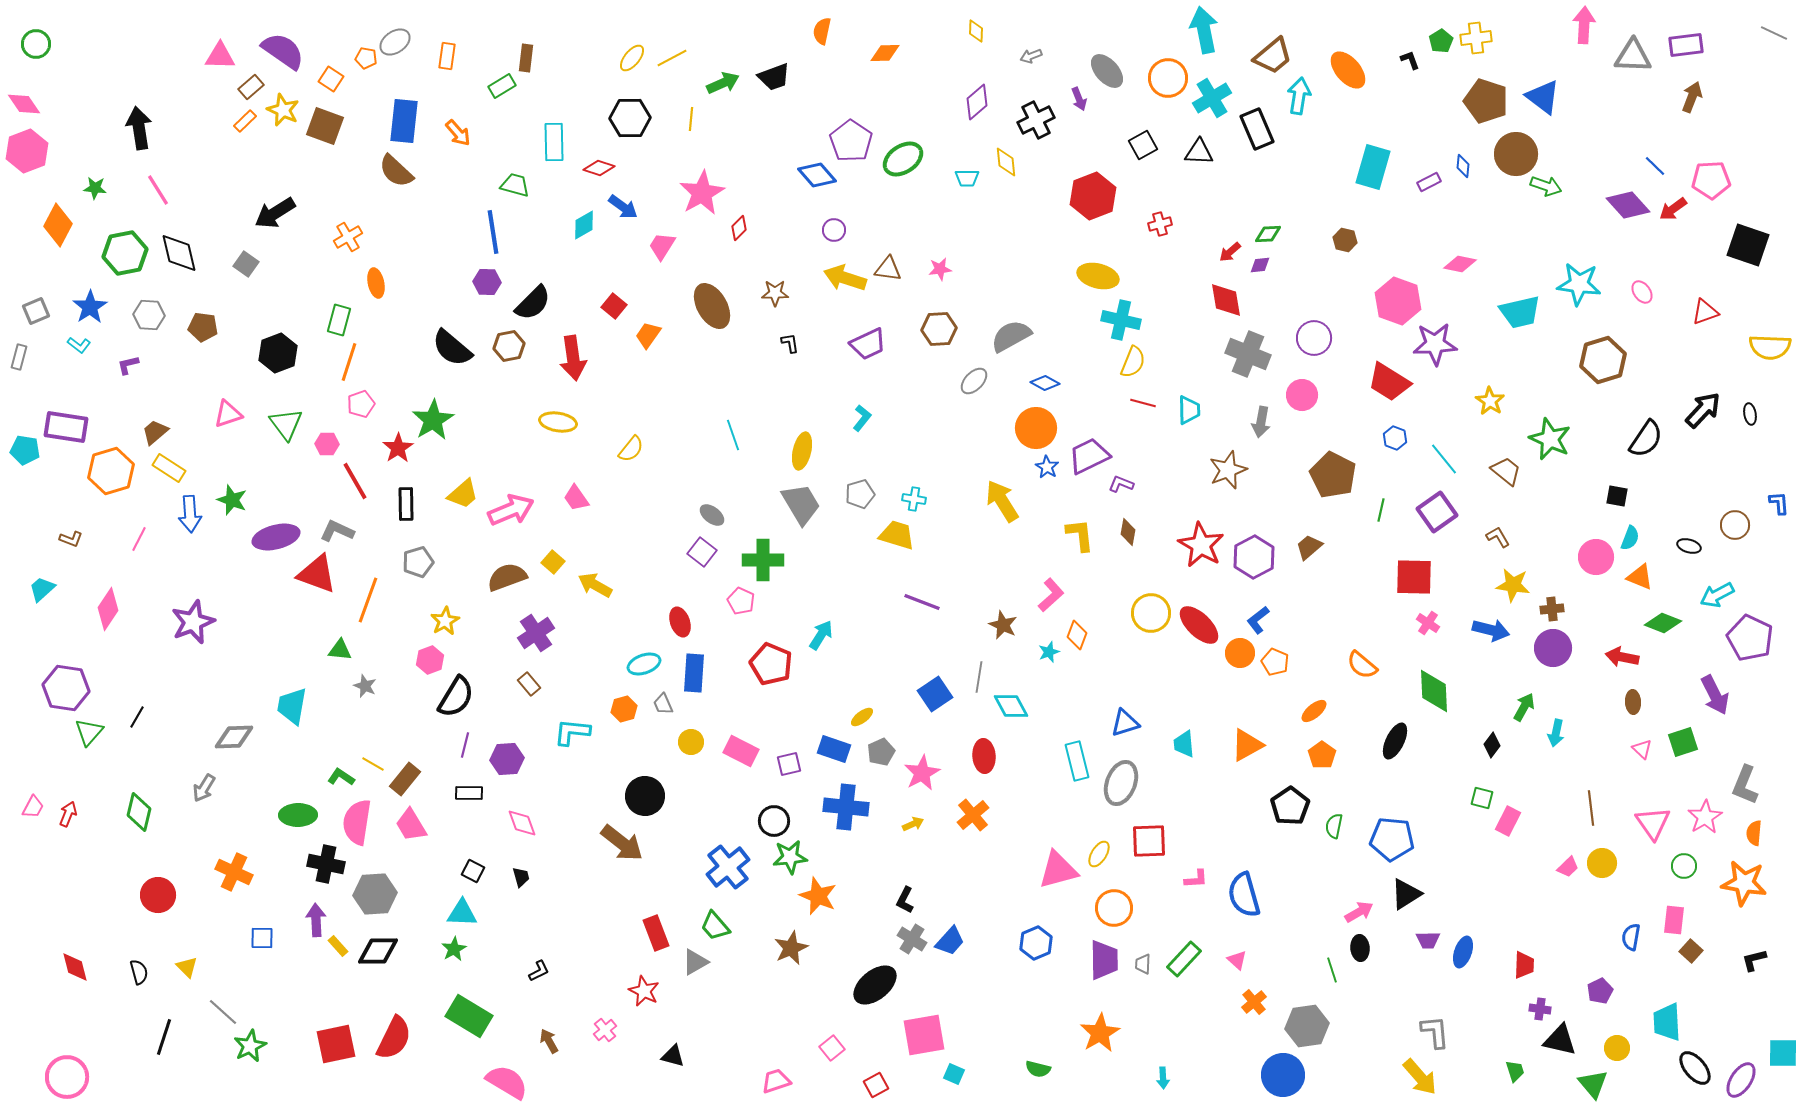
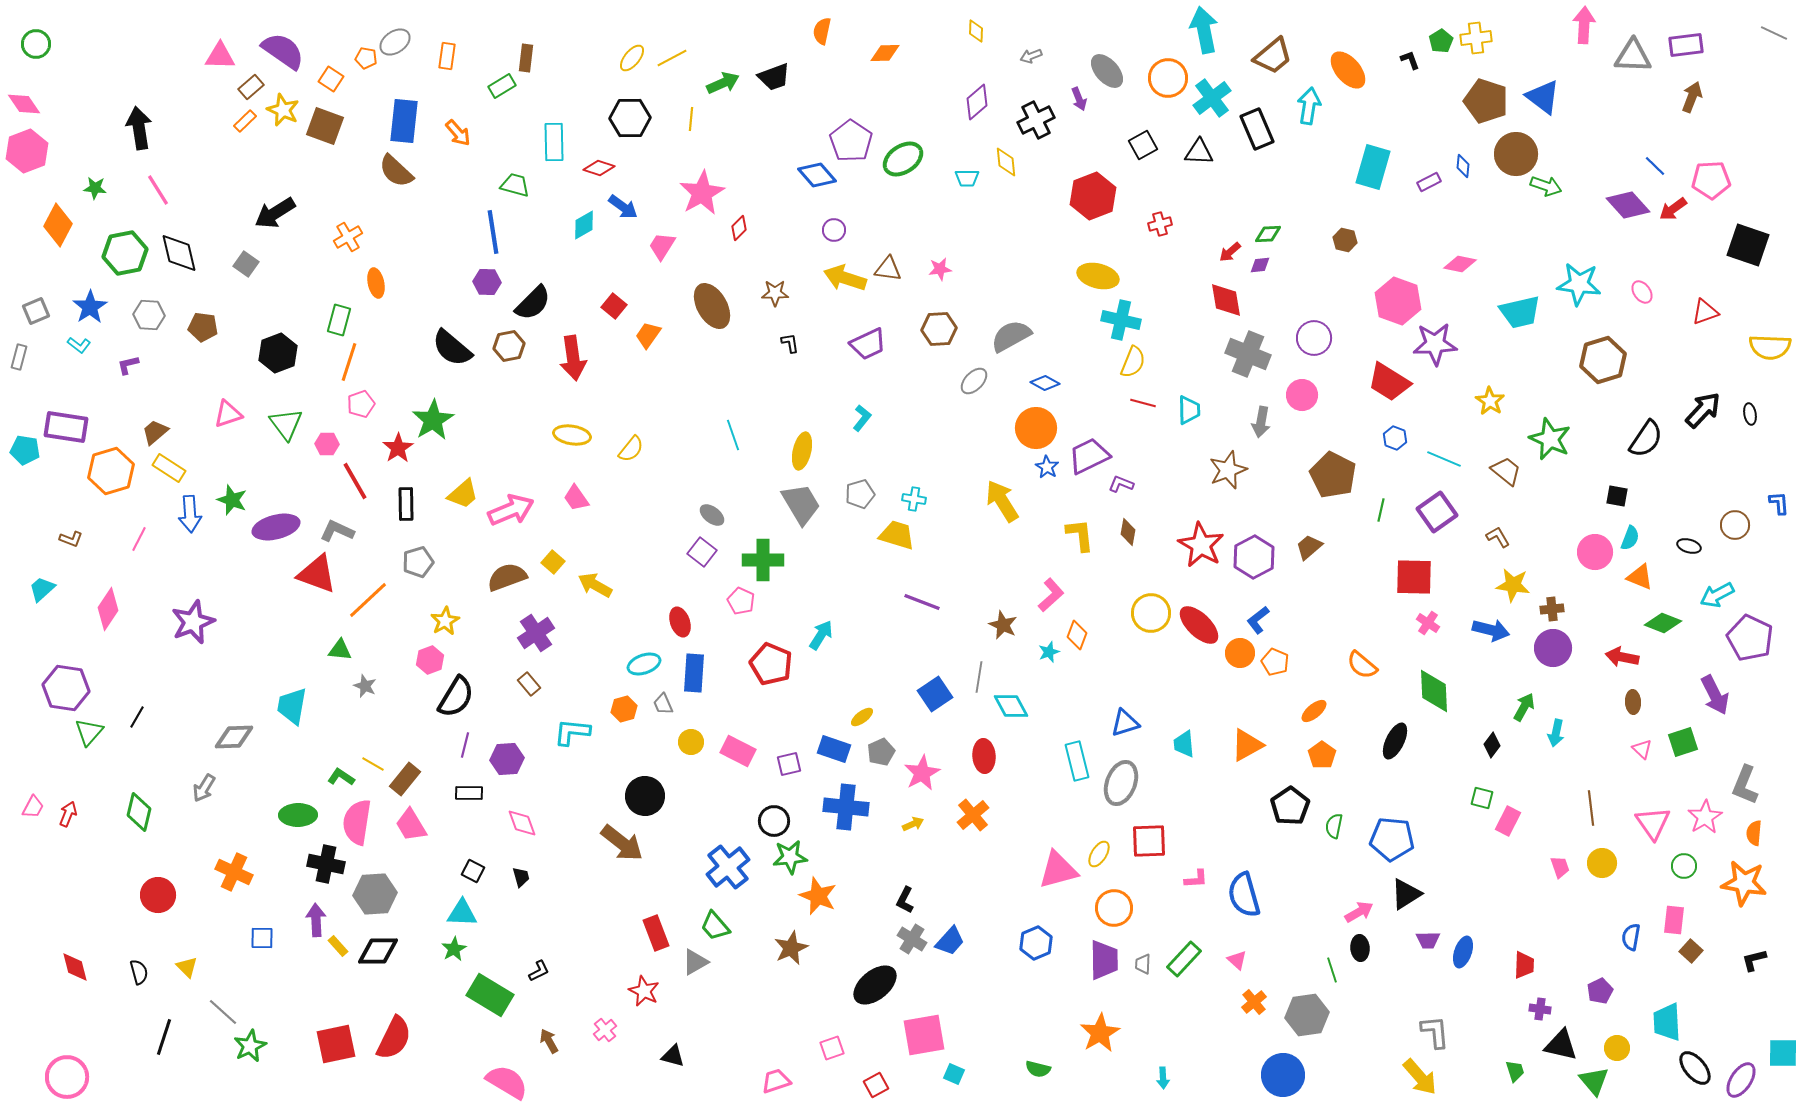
cyan arrow at (1299, 96): moved 10 px right, 10 px down
cyan cross at (1212, 98): rotated 6 degrees counterclockwise
yellow ellipse at (558, 422): moved 14 px right, 13 px down
cyan line at (1444, 459): rotated 28 degrees counterclockwise
purple ellipse at (276, 537): moved 10 px up
pink circle at (1596, 557): moved 1 px left, 5 px up
orange line at (368, 600): rotated 27 degrees clockwise
pink rectangle at (741, 751): moved 3 px left
pink trapezoid at (1568, 867): moved 8 px left; rotated 65 degrees counterclockwise
green rectangle at (469, 1016): moved 21 px right, 21 px up
gray hexagon at (1307, 1026): moved 11 px up
black triangle at (1560, 1040): moved 1 px right, 5 px down
pink square at (832, 1048): rotated 20 degrees clockwise
green triangle at (1593, 1084): moved 1 px right, 3 px up
